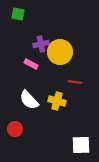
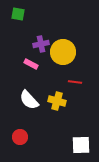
yellow circle: moved 3 px right
red circle: moved 5 px right, 8 px down
